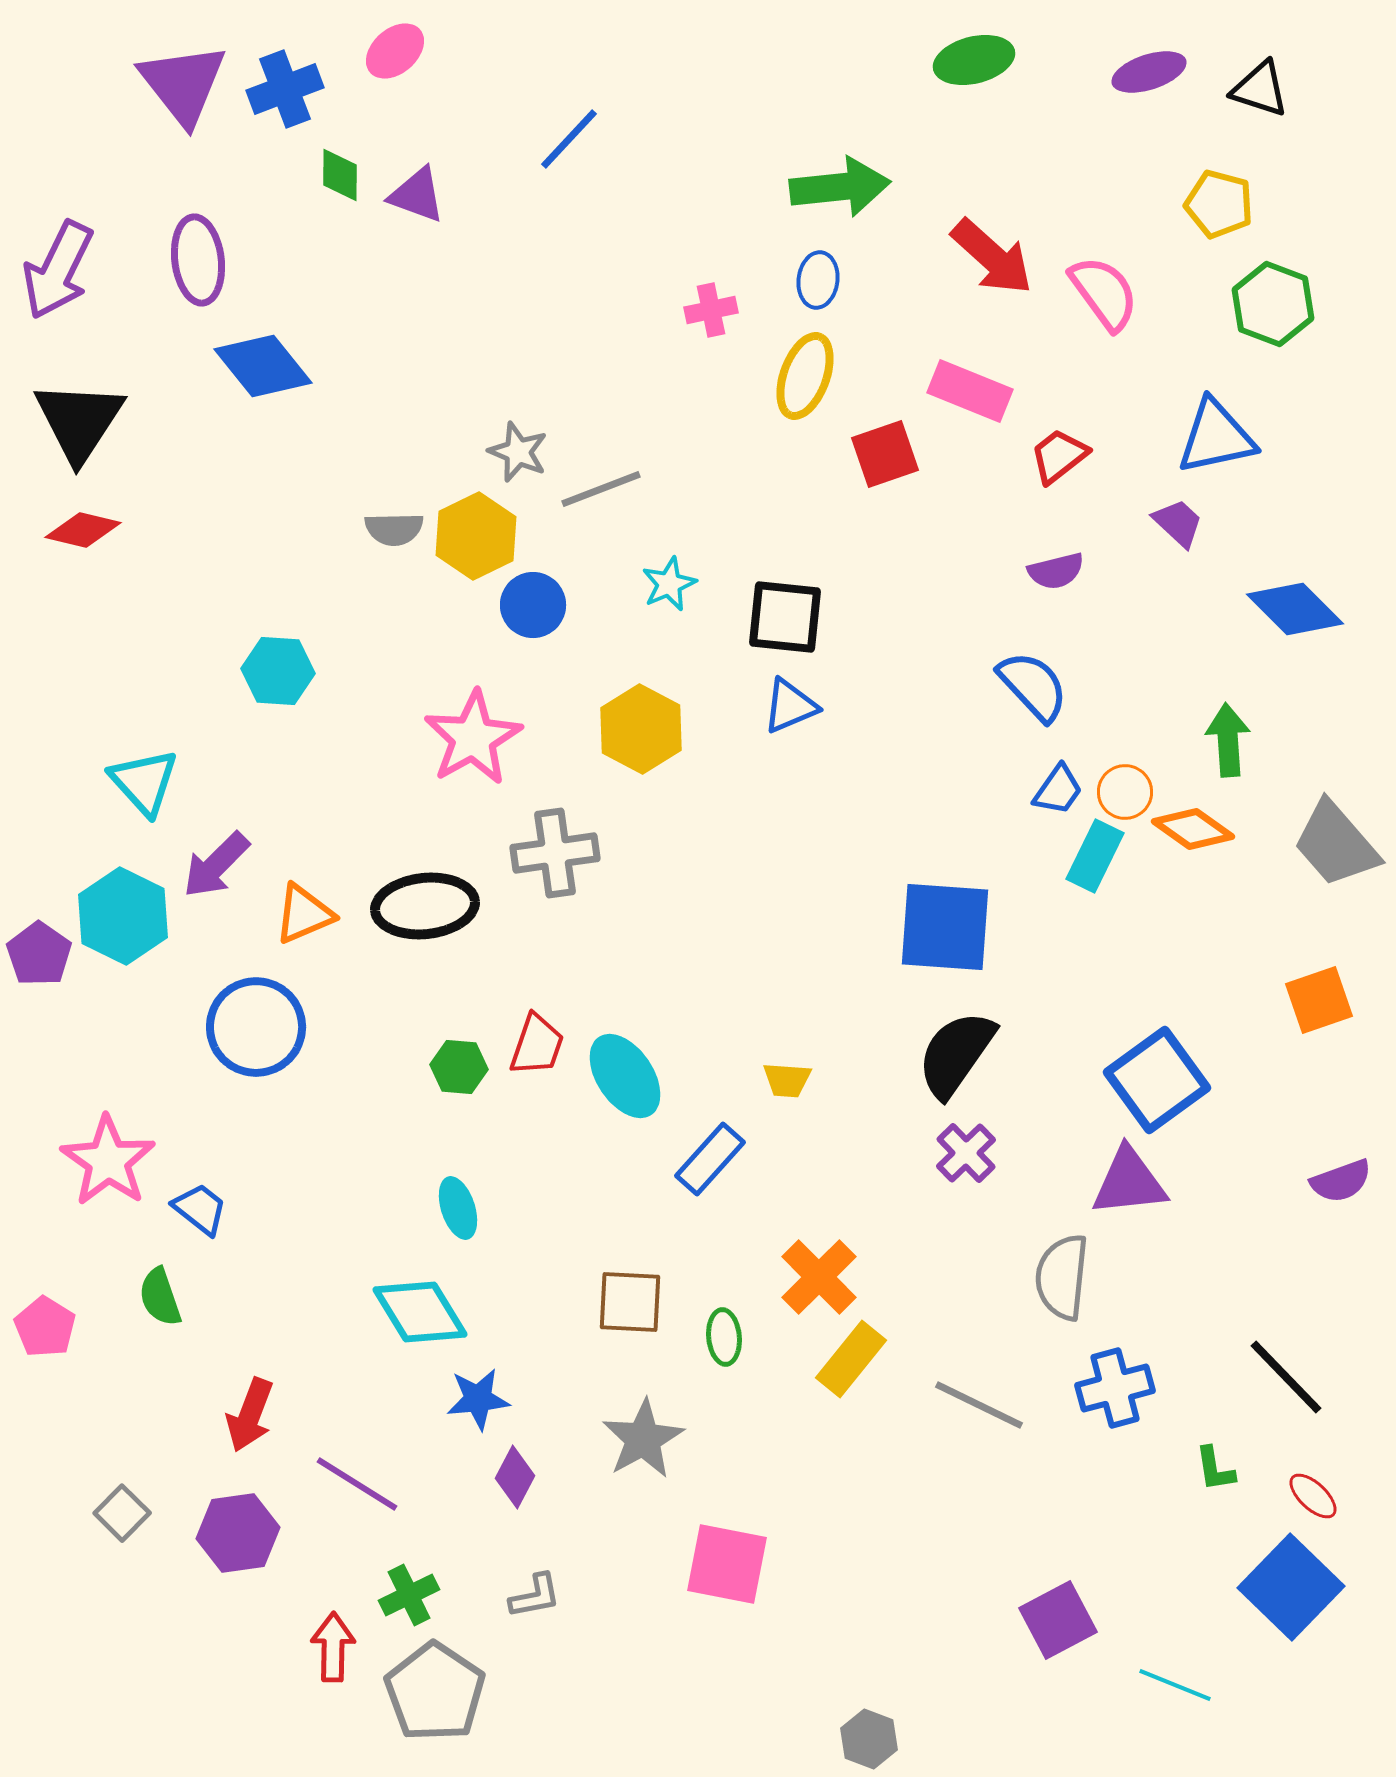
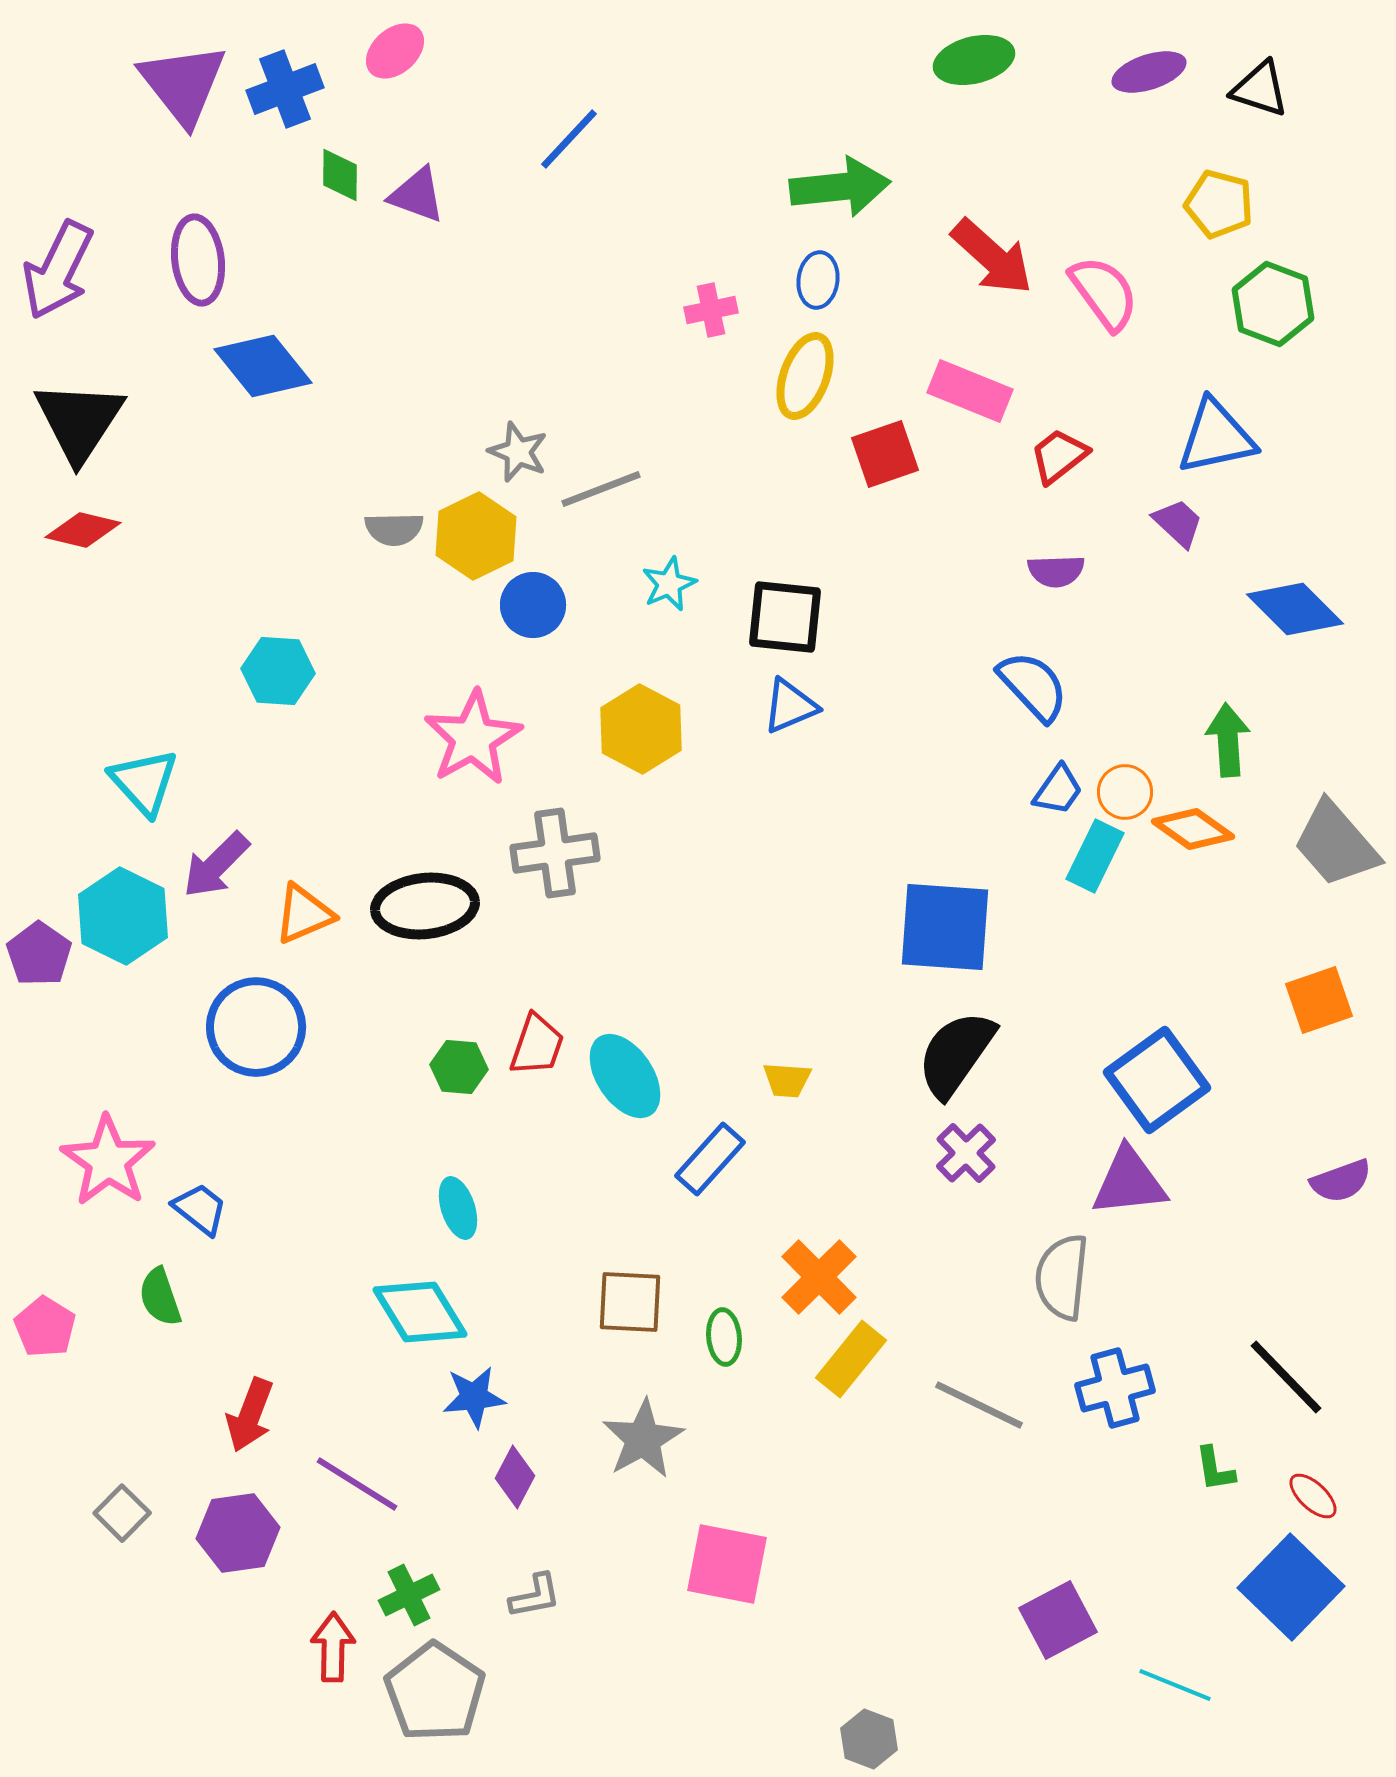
purple semicircle at (1056, 571): rotated 12 degrees clockwise
blue star at (478, 1399): moved 4 px left, 2 px up
